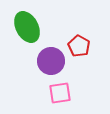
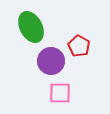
green ellipse: moved 4 px right
pink square: rotated 10 degrees clockwise
